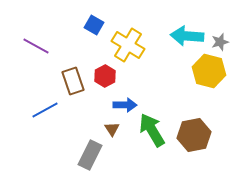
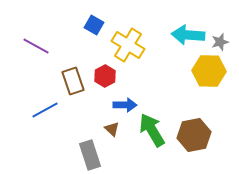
cyan arrow: moved 1 px right, 1 px up
yellow hexagon: rotated 12 degrees counterclockwise
brown triangle: rotated 14 degrees counterclockwise
gray rectangle: rotated 44 degrees counterclockwise
